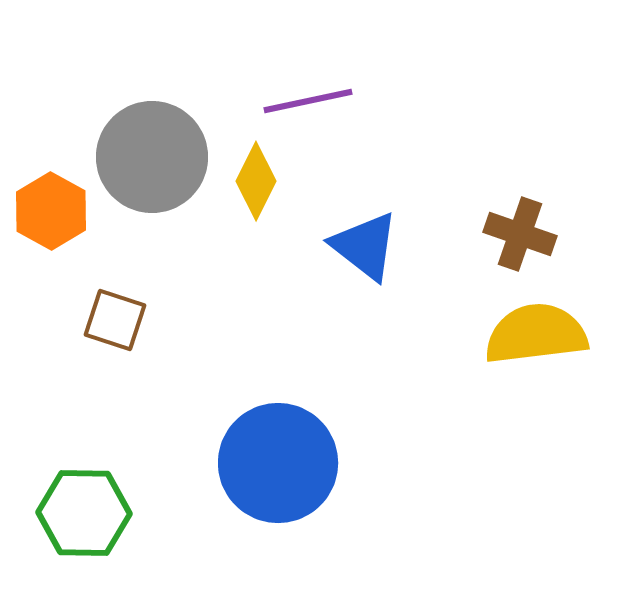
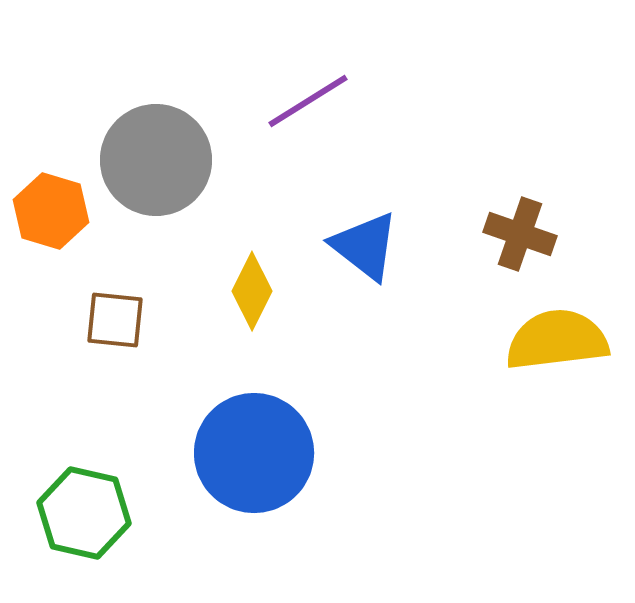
purple line: rotated 20 degrees counterclockwise
gray circle: moved 4 px right, 3 px down
yellow diamond: moved 4 px left, 110 px down
orange hexagon: rotated 12 degrees counterclockwise
brown square: rotated 12 degrees counterclockwise
yellow semicircle: moved 21 px right, 6 px down
blue circle: moved 24 px left, 10 px up
green hexagon: rotated 12 degrees clockwise
